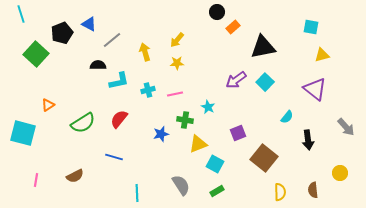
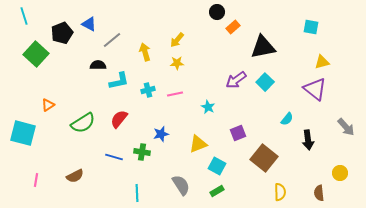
cyan line at (21, 14): moved 3 px right, 2 px down
yellow triangle at (322, 55): moved 7 px down
cyan semicircle at (287, 117): moved 2 px down
green cross at (185, 120): moved 43 px left, 32 px down
cyan square at (215, 164): moved 2 px right, 2 px down
brown semicircle at (313, 190): moved 6 px right, 3 px down
